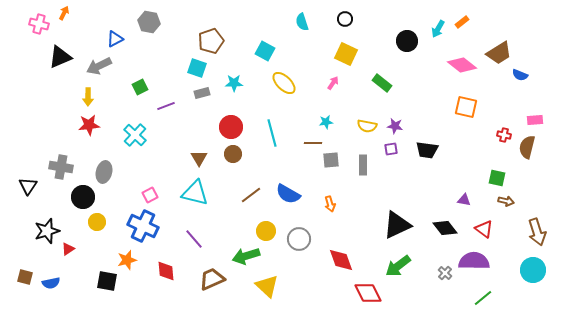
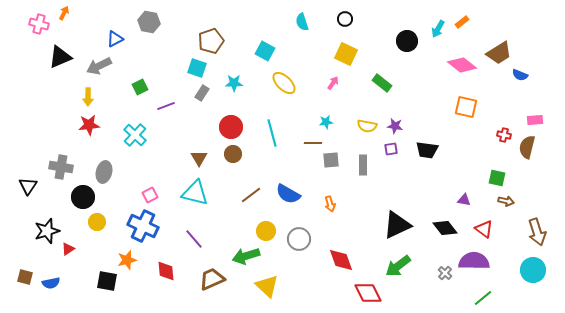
gray rectangle at (202, 93): rotated 42 degrees counterclockwise
